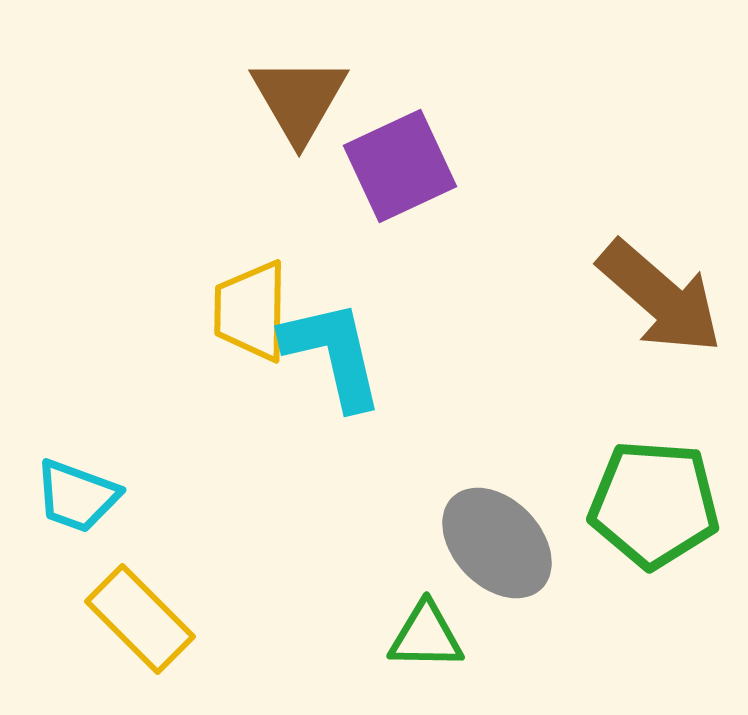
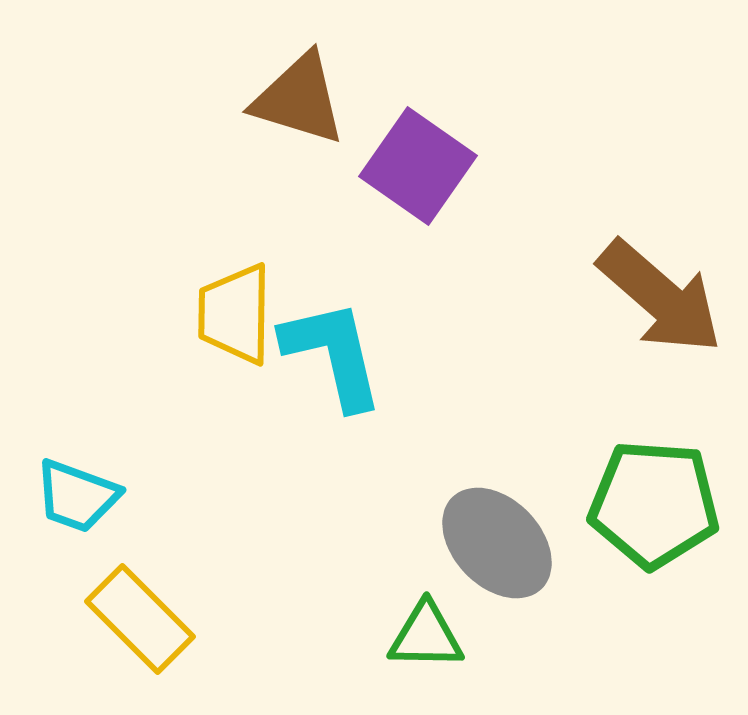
brown triangle: rotated 43 degrees counterclockwise
purple square: moved 18 px right; rotated 30 degrees counterclockwise
yellow trapezoid: moved 16 px left, 3 px down
